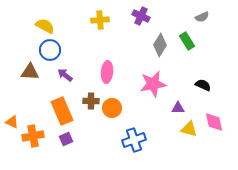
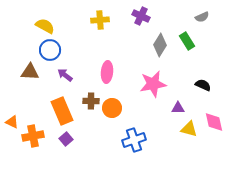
purple square: rotated 16 degrees counterclockwise
